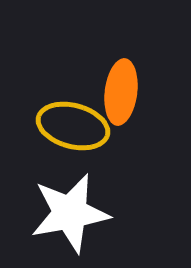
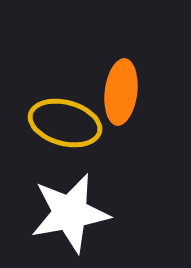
yellow ellipse: moved 8 px left, 3 px up
